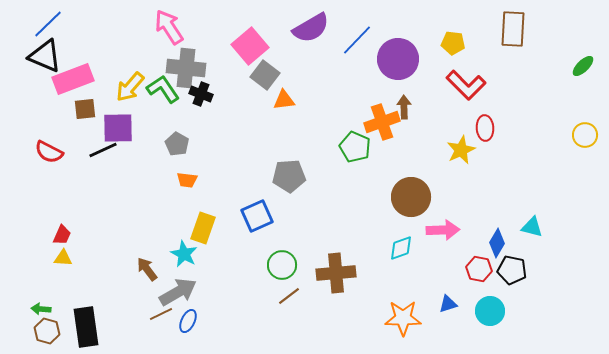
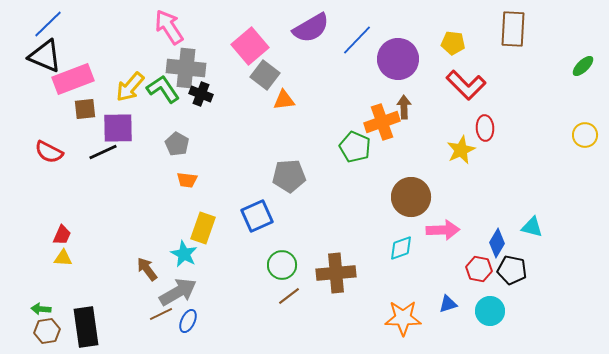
black line at (103, 150): moved 2 px down
brown hexagon at (47, 331): rotated 25 degrees counterclockwise
